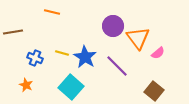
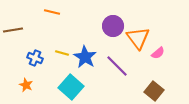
brown line: moved 2 px up
